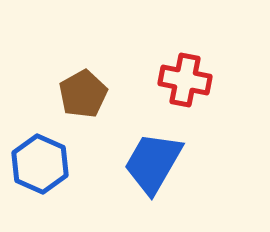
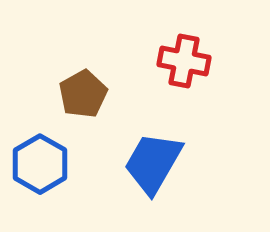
red cross: moved 1 px left, 19 px up
blue hexagon: rotated 6 degrees clockwise
